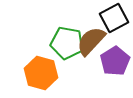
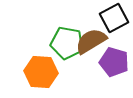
brown semicircle: rotated 16 degrees clockwise
purple pentagon: moved 1 px left, 1 px down; rotated 24 degrees counterclockwise
orange hexagon: moved 1 px up; rotated 12 degrees counterclockwise
